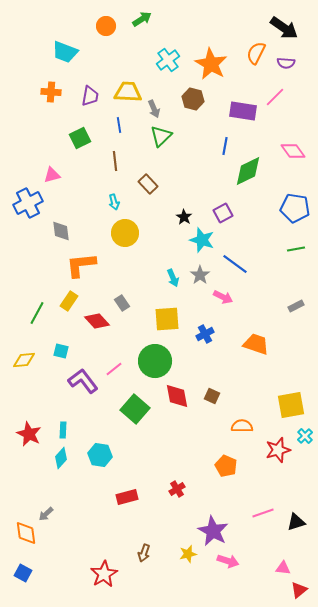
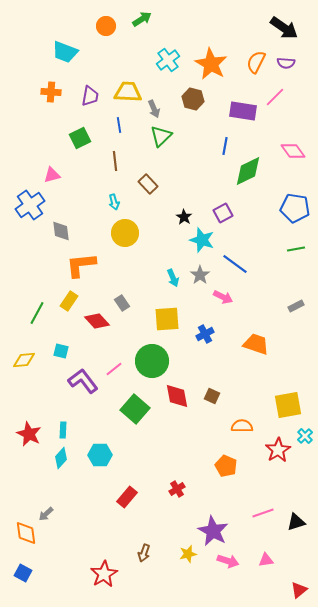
orange semicircle at (256, 53): moved 9 px down
blue cross at (28, 203): moved 2 px right, 2 px down; rotated 8 degrees counterclockwise
green circle at (155, 361): moved 3 px left
yellow square at (291, 405): moved 3 px left
red star at (278, 450): rotated 15 degrees counterclockwise
cyan hexagon at (100, 455): rotated 10 degrees counterclockwise
red rectangle at (127, 497): rotated 35 degrees counterclockwise
pink triangle at (283, 568): moved 17 px left, 8 px up; rotated 14 degrees counterclockwise
